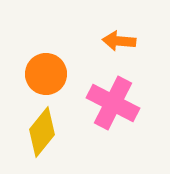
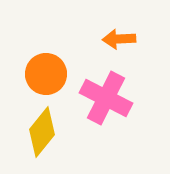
orange arrow: moved 2 px up; rotated 8 degrees counterclockwise
pink cross: moved 7 px left, 5 px up
